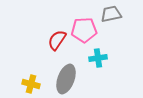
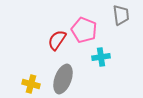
gray trapezoid: moved 10 px right, 1 px down; rotated 95 degrees clockwise
pink pentagon: rotated 25 degrees clockwise
cyan cross: moved 3 px right, 1 px up
gray ellipse: moved 3 px left
